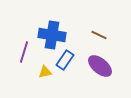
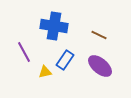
blue cross: moved 2 px right, 9 px up
purple line: rotated 45 degrees counterclockwise
